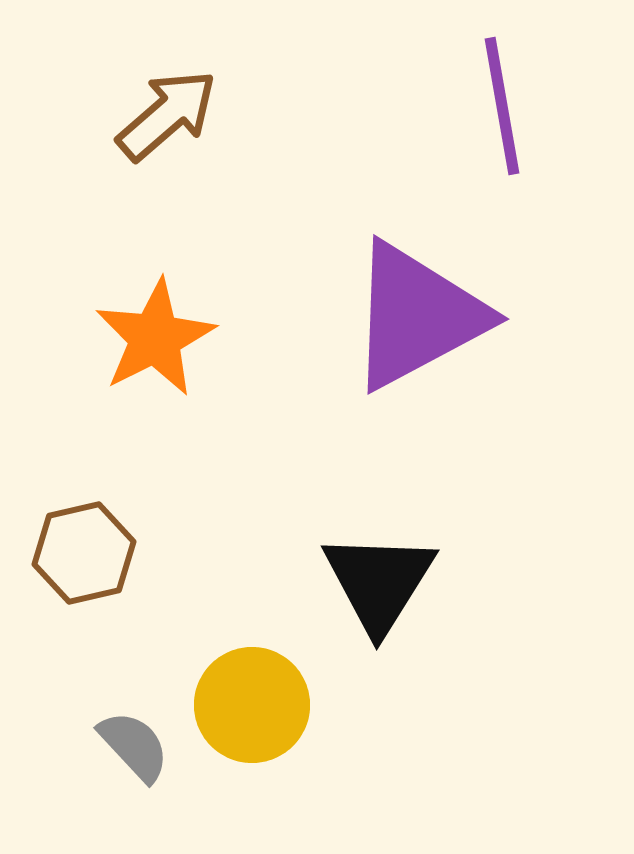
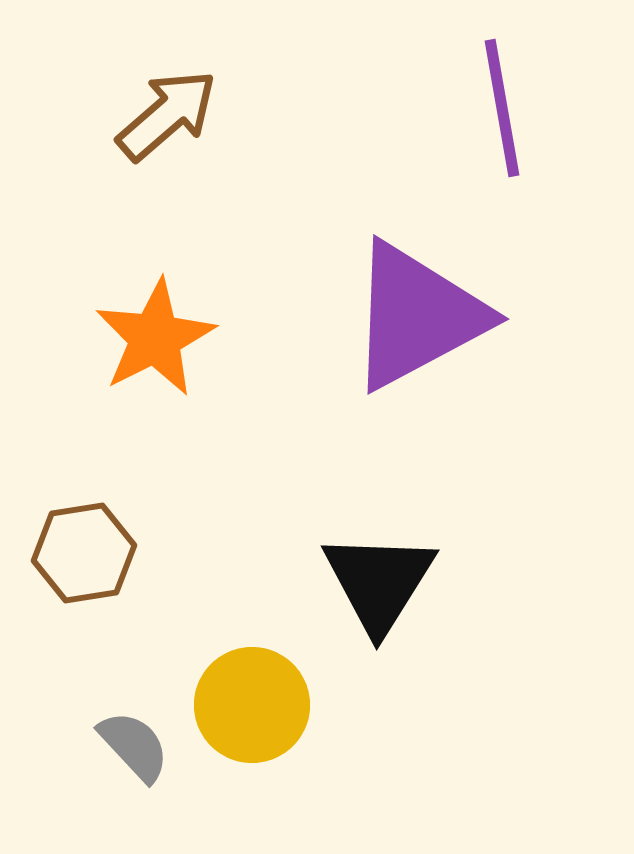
purple line: moved 2 px down
brown hexagon: rotated 4 degrees clockwise
